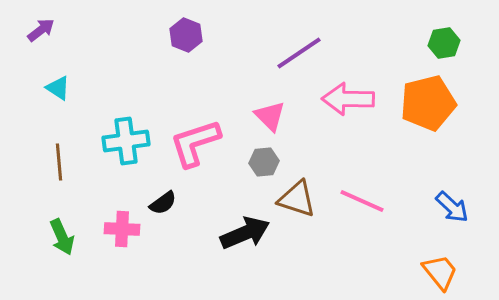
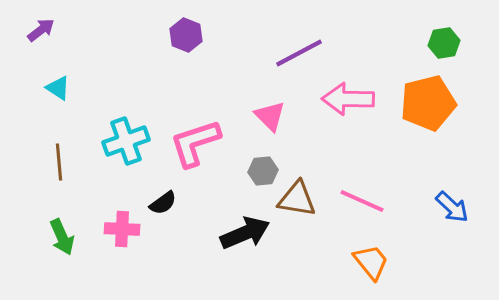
purple line: rotated 6 degrees clockwise
cyan cross: rotated 12 degrees counterclockwise
gray hexagon: moved 1 px left, 9 px down
brown triangle: rotated 9 degrees counterclockwise
orange trapezoid: moved 69 px left, 10 px up
